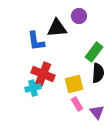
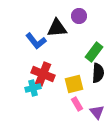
blue L-shape: rotated 30 degrees counterclockwise
